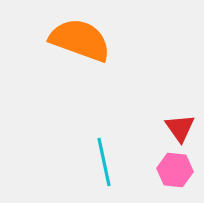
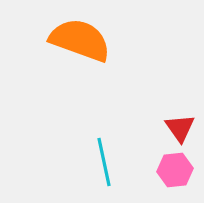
pink hexagon: rotated 12 degrees counterclockwise
